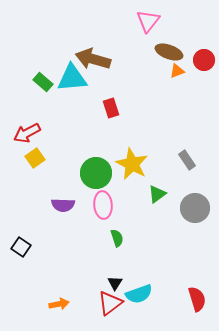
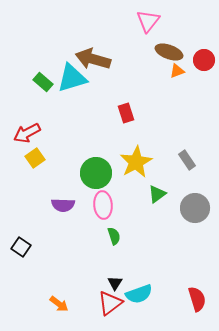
cyan triangle: rotated 12 degrees counterclockwise
red rectangle: moved 15 px right, 5 px down
yellow star: moved 4 px right, 2 px up; rotated 16 degrees clockwise
green semicircle: moved 3 px left, 2 px up
orange arrow: rotated 48 degrees clockwise
